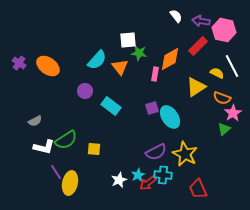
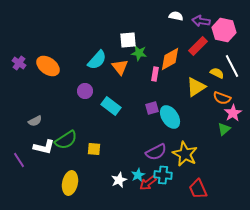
white semicircle: rotated 40 degrees counterclockwise
purple line: moved 37 px left, 12 px up
